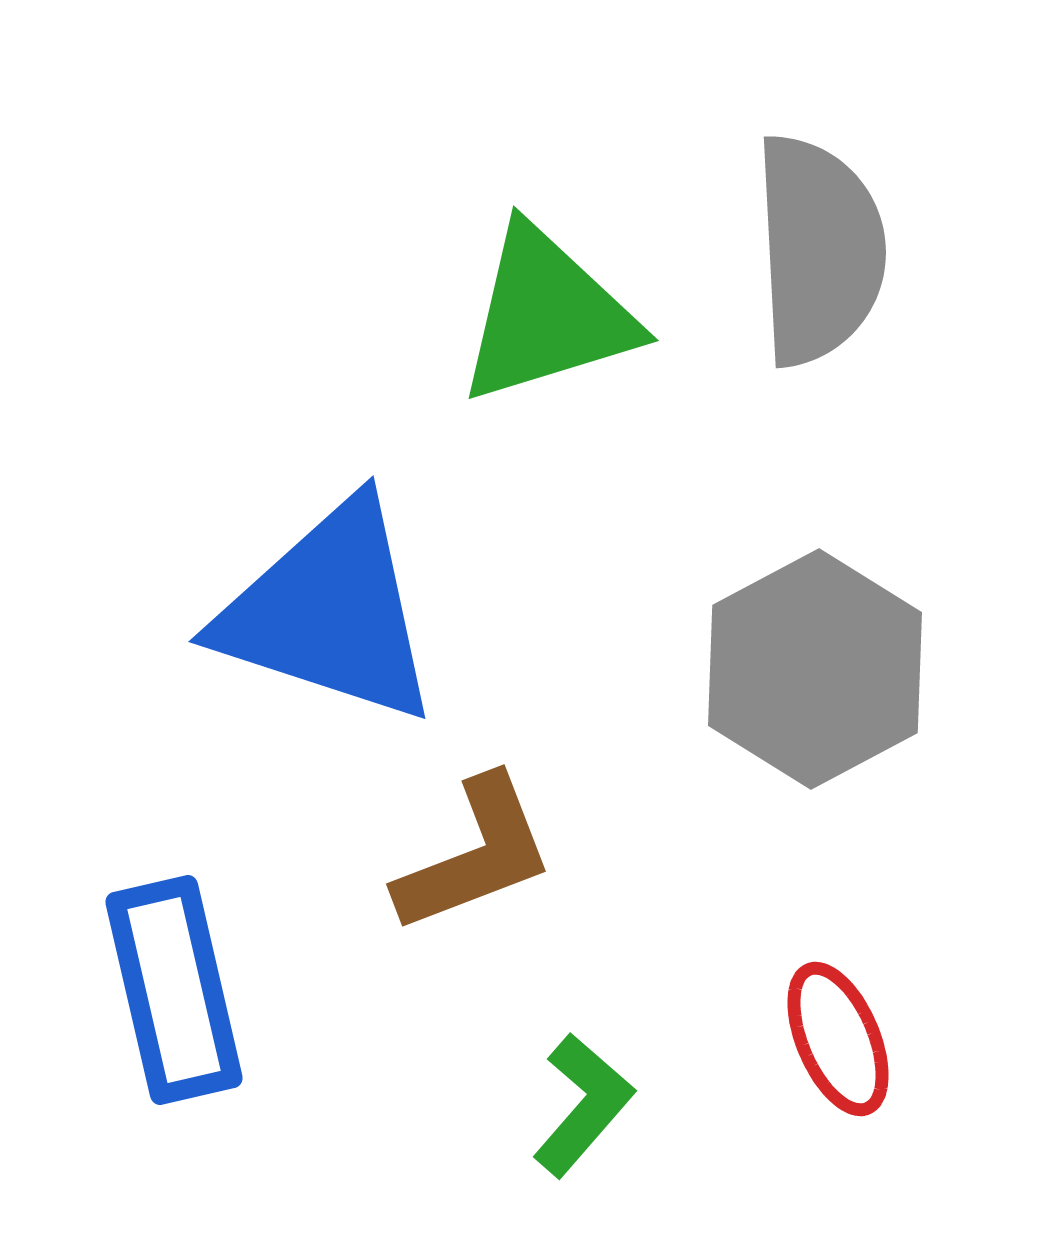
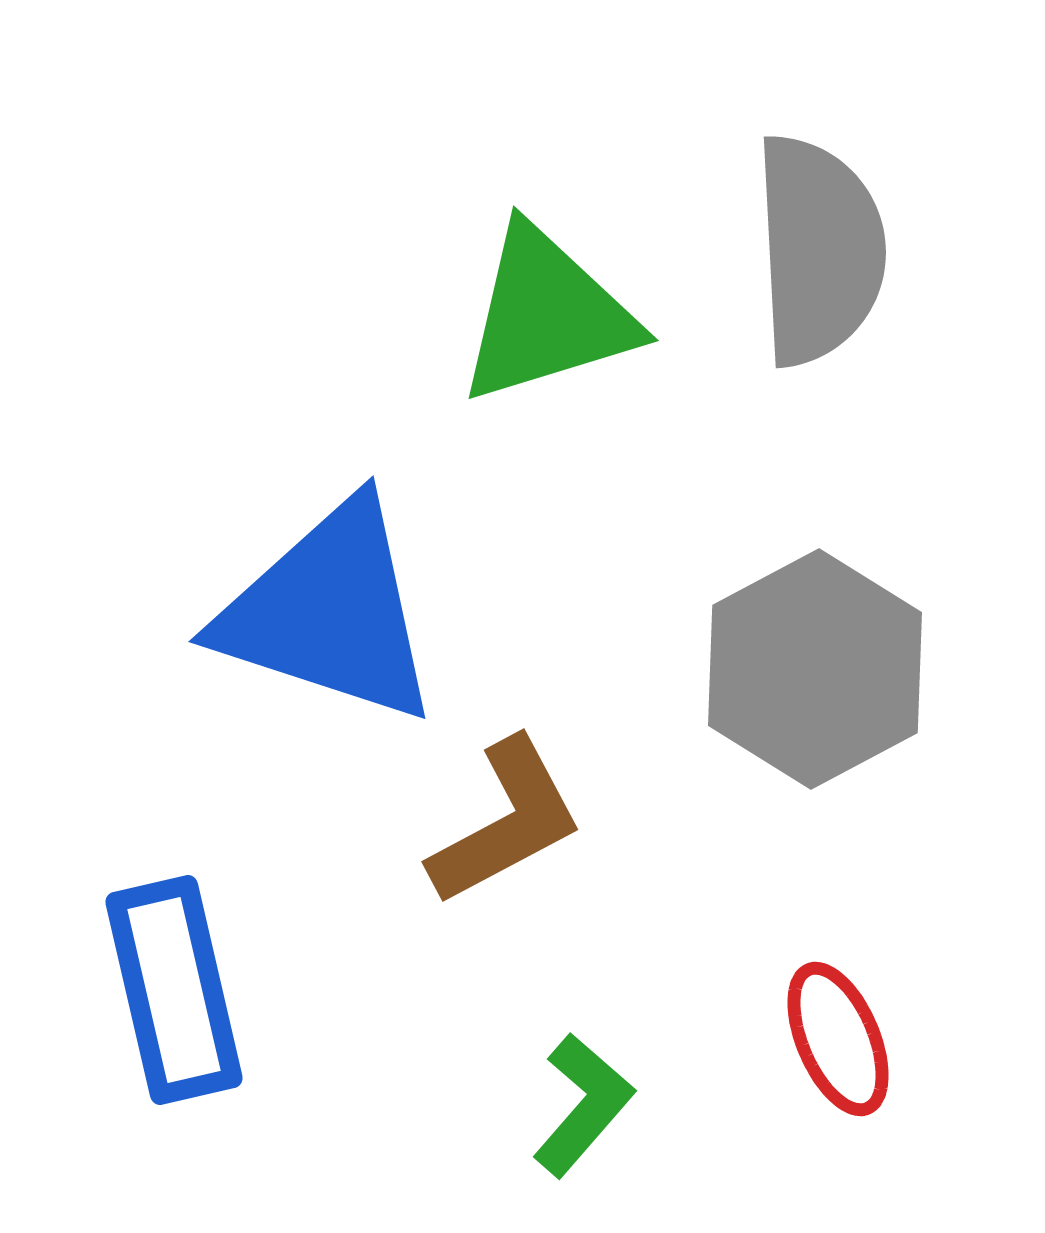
brown L-shape: moved 31 px right, 33 px up; rotated 7 degrees counterclockwise
